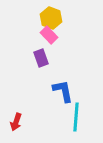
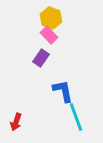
purple rectangle: rotated 54 degrees clockwise
cyan line: rotated 24 degrees counterclockwise
